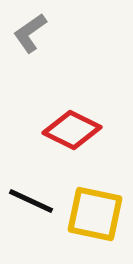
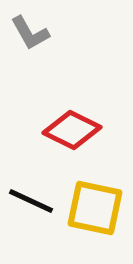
gray L-shape: rotated 84 degrees counterclockwise
yellow square: moved 6 px up
